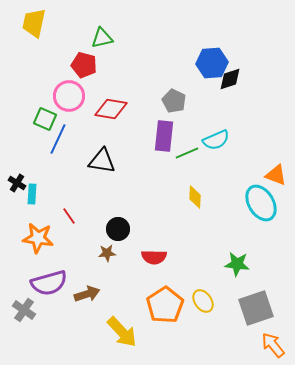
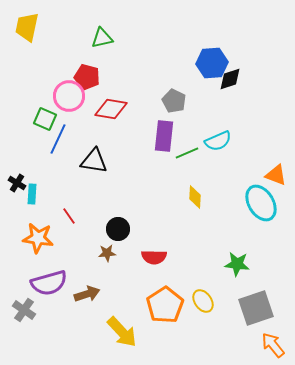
yellow trapezoid: moved 7 px left, 4 px down
red pentagon: moved 3 px right, 12 px down
cyan semicircle: moved 2 px right, 1 px down
black triangle: moved 8 px left
